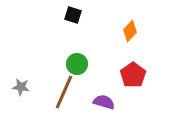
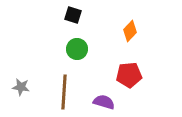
green circle: moved 15 px up
red pentagon: moved 4 px left; rotated 30 degrees clockwise
brown line: rotated 20 degrees counterclockwise
